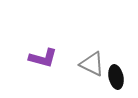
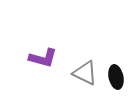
gray triangle: moved 7 px left, 9 px down
